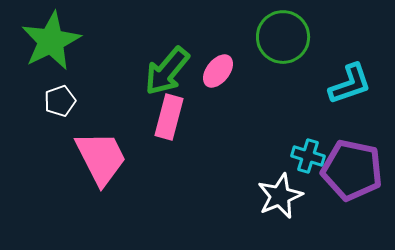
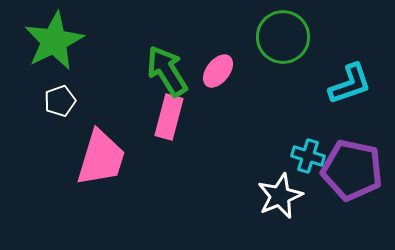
green star: moved 3 px right
green arrow: rotated 108 degrees clockwise
pink trapezoid: rotated 44 degrees clockwise
